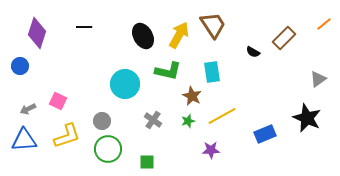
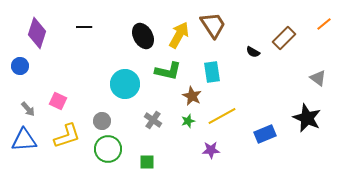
gray triangle: moved 1 px up; rotated 48 degrees counterclockwise
gray arrow: rotated 105 degrees counterclockwise
